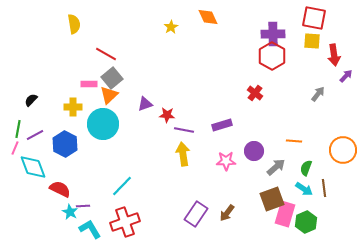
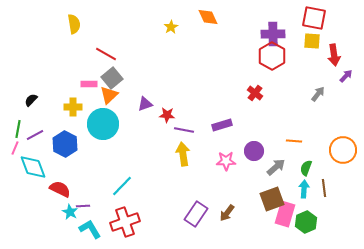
cyan arrow at (304, 189): rotated 120 degrees counterclockwise
